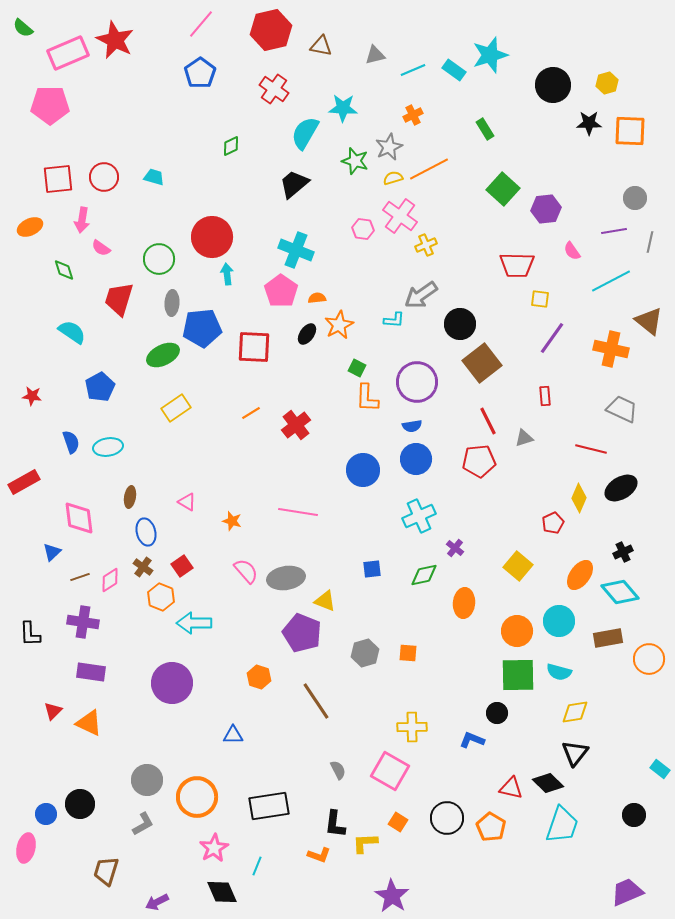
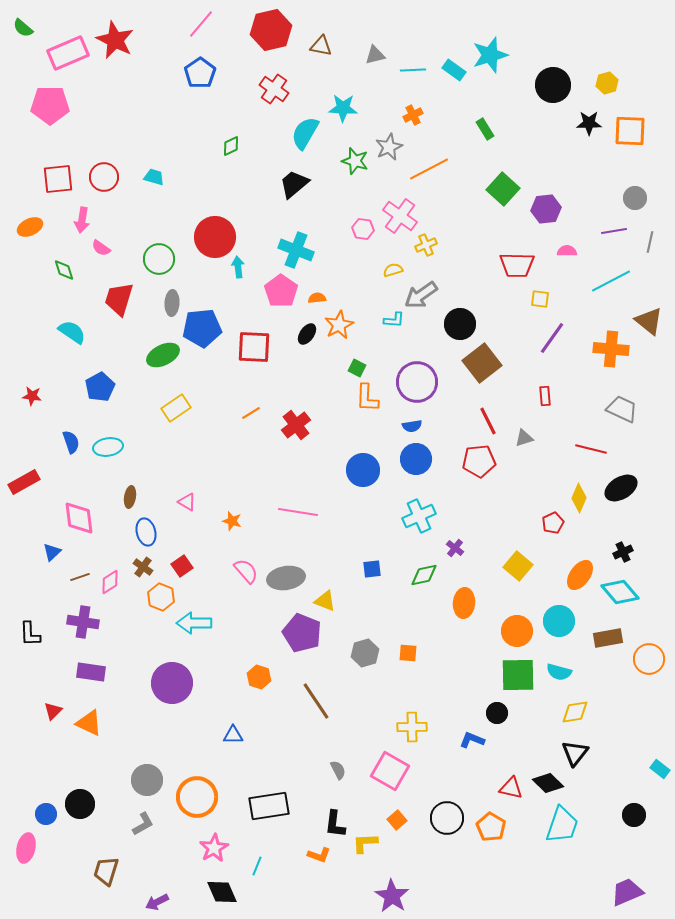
cyan line at (413, 70): rotated 20 degrees clockwise
yellow semicircle at (393, 178): moved 92 px down
red circle at (212, 237): moved 3 px right
pink semicircle at (572, 251): moved 5 px left; rotated 126 degrees clockwise
cyan arrow at (227, 274): moved 11 px right, 7 px up
orange cross at (611, 349): rotated 8 degrees counterclockwise
pink diamond at (110, 580): moved 2 px down
orange square at (398, 822): moved 1 px left, 2 px up; rotated 18 degrees clockwise
